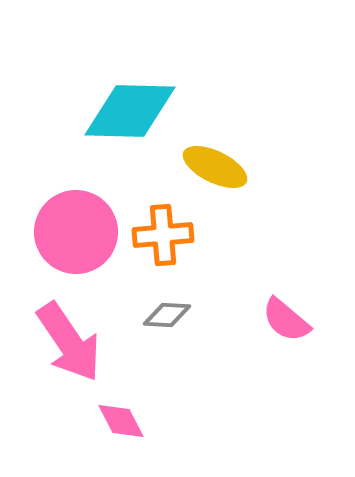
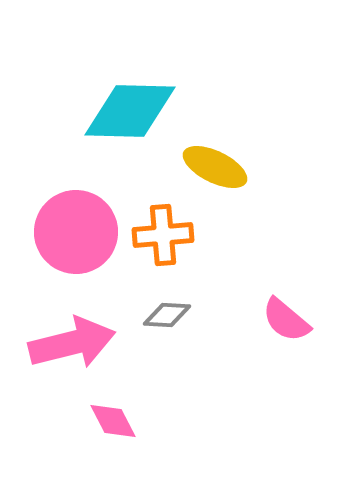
pink arrow: moved 3 px right, 1 px down; rotated 70 degrees counterclockwise
pink diamond: moved 8 px left
